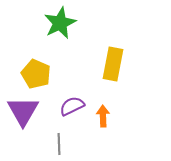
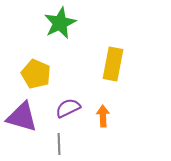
purple semicircle: moved 4 px left, 2 px down
purple triangle: moved 1 px left, 6 px down; rotated 44 degrees counterclockwise
